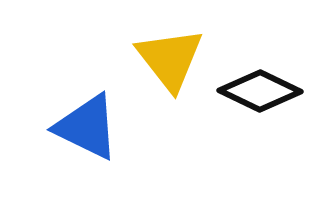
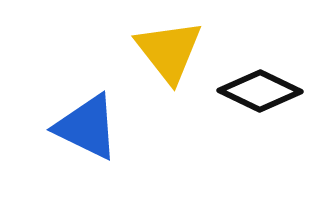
yellow triangle: moved 1 px left, 8 px up
